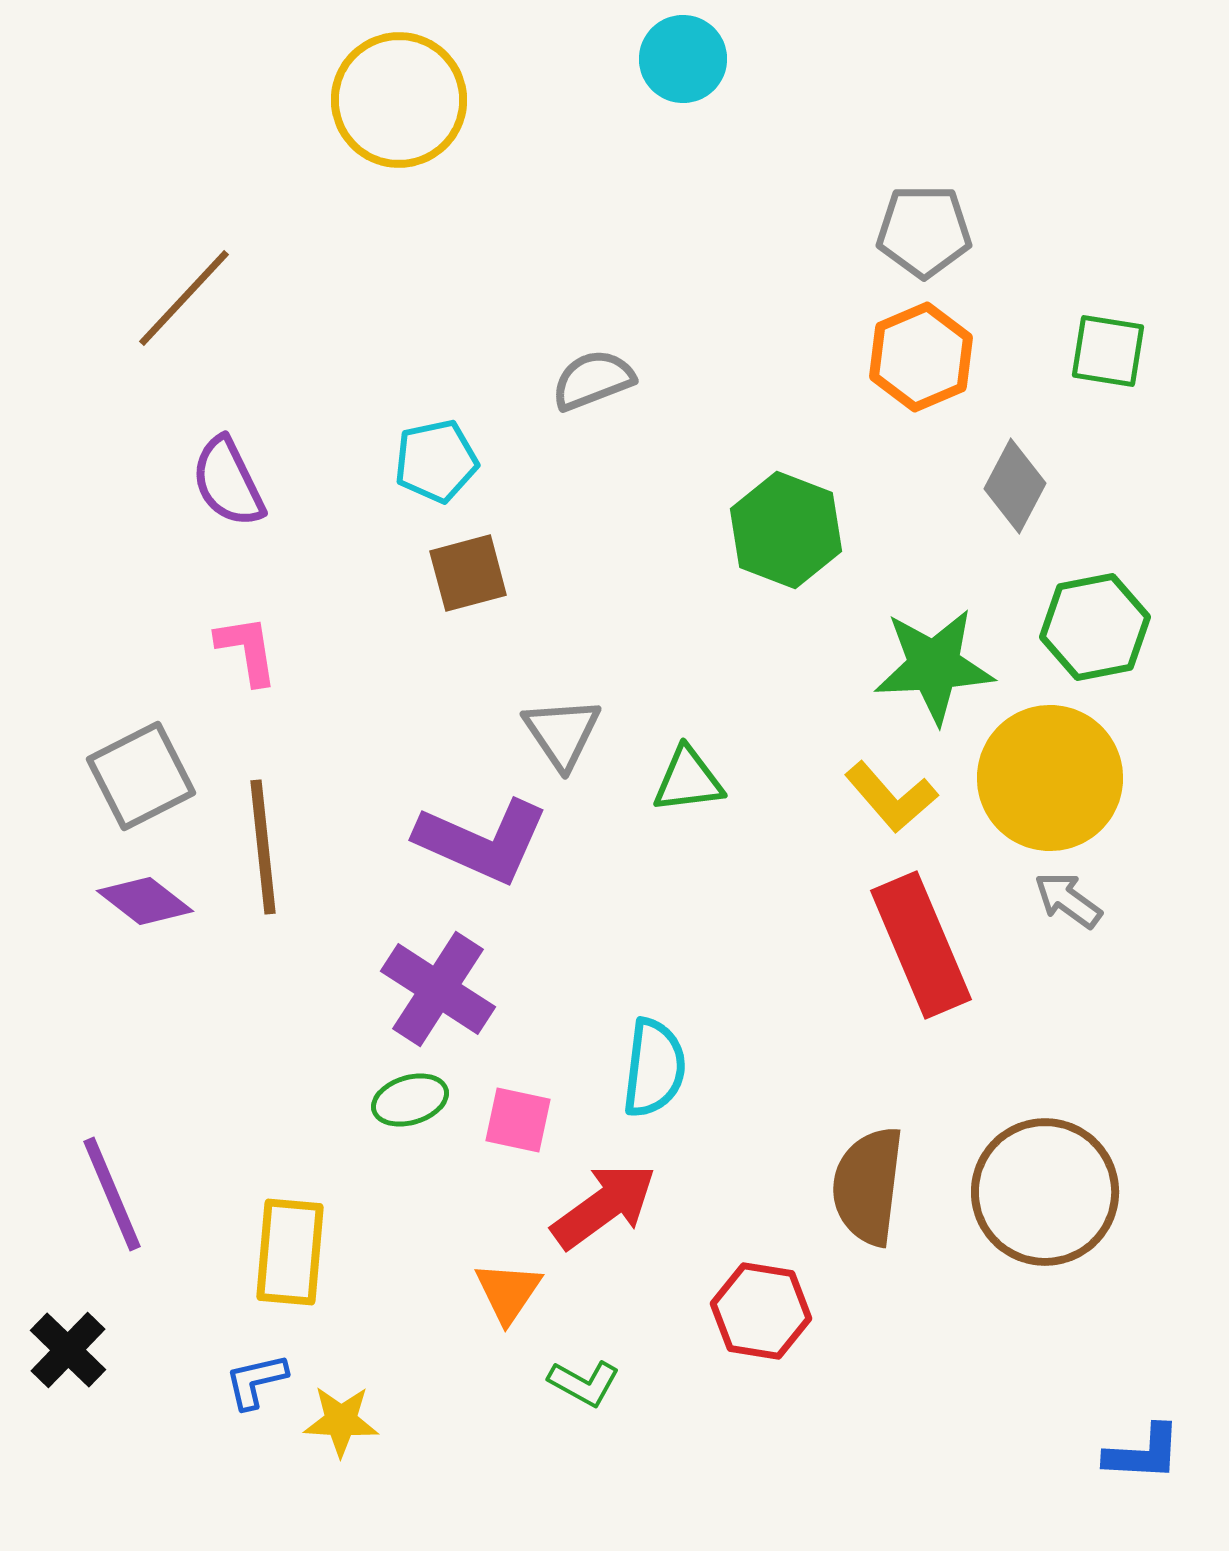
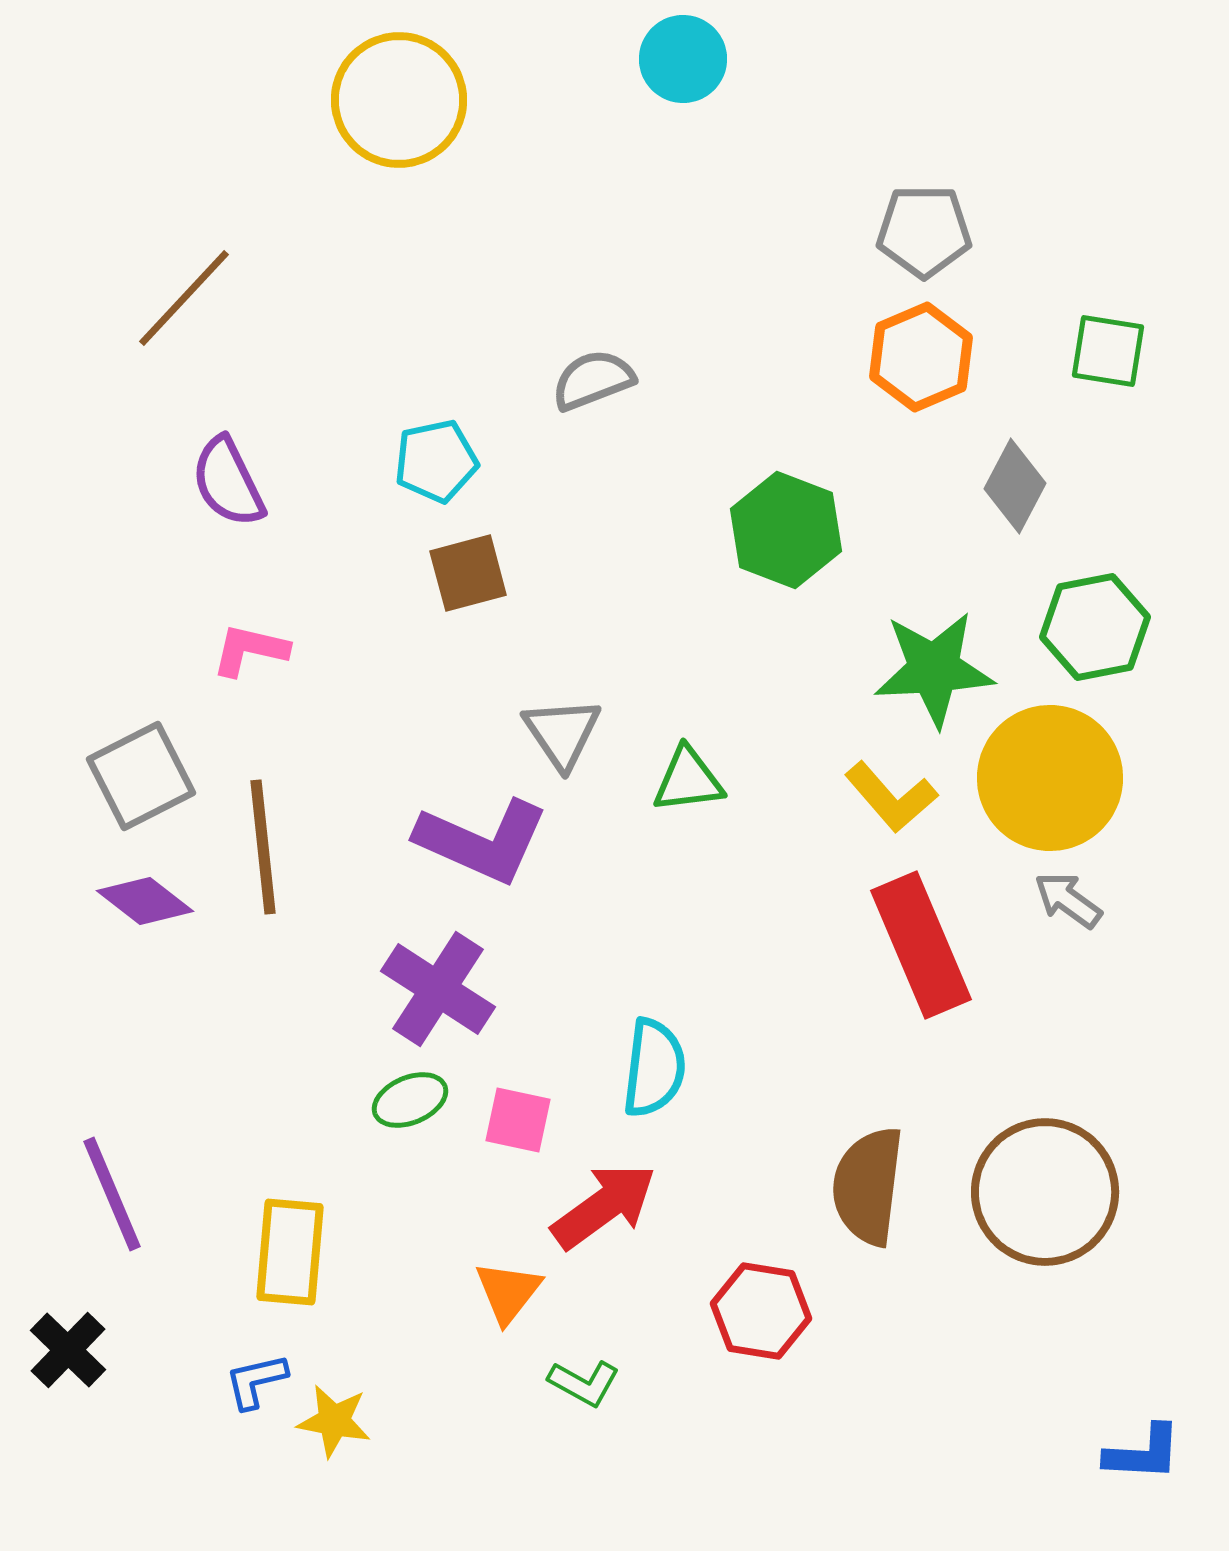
pink L-shape at (247, 650): moved 3 px right; rotated 68 degrees counterclockwise
green star at (934, 666): moved 3 px down
green ellipse at (410, 1100): rotated 6 degrees counterclockwise
orange triangle at (508, 1292): rotated 4 degrees clockwise
yellow star at (341, 1421): moved 7 px left; rotated 8 degrees clockwise
